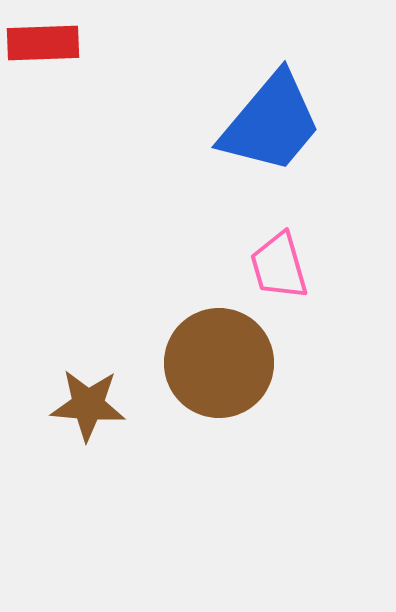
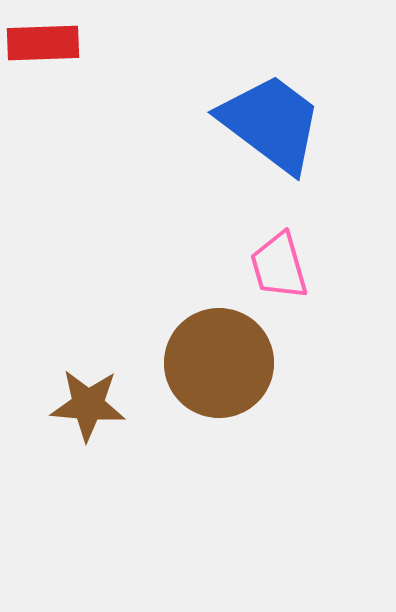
blue trapezoid: rotated 93 degrees counterclockwise
